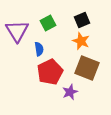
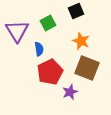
black square: moved 6 px left, 9 px up
